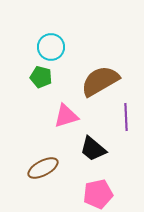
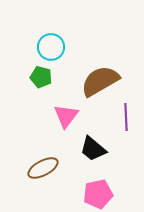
pink triangle: rotated 36 degrees counterclockwise
